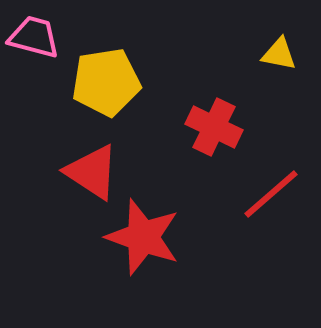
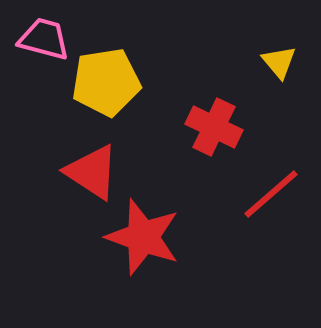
pink trapezoid: moved 10 px right, 2 px down
yellow triangle: moved 8 px down; rotated 39 degrees clockwise
